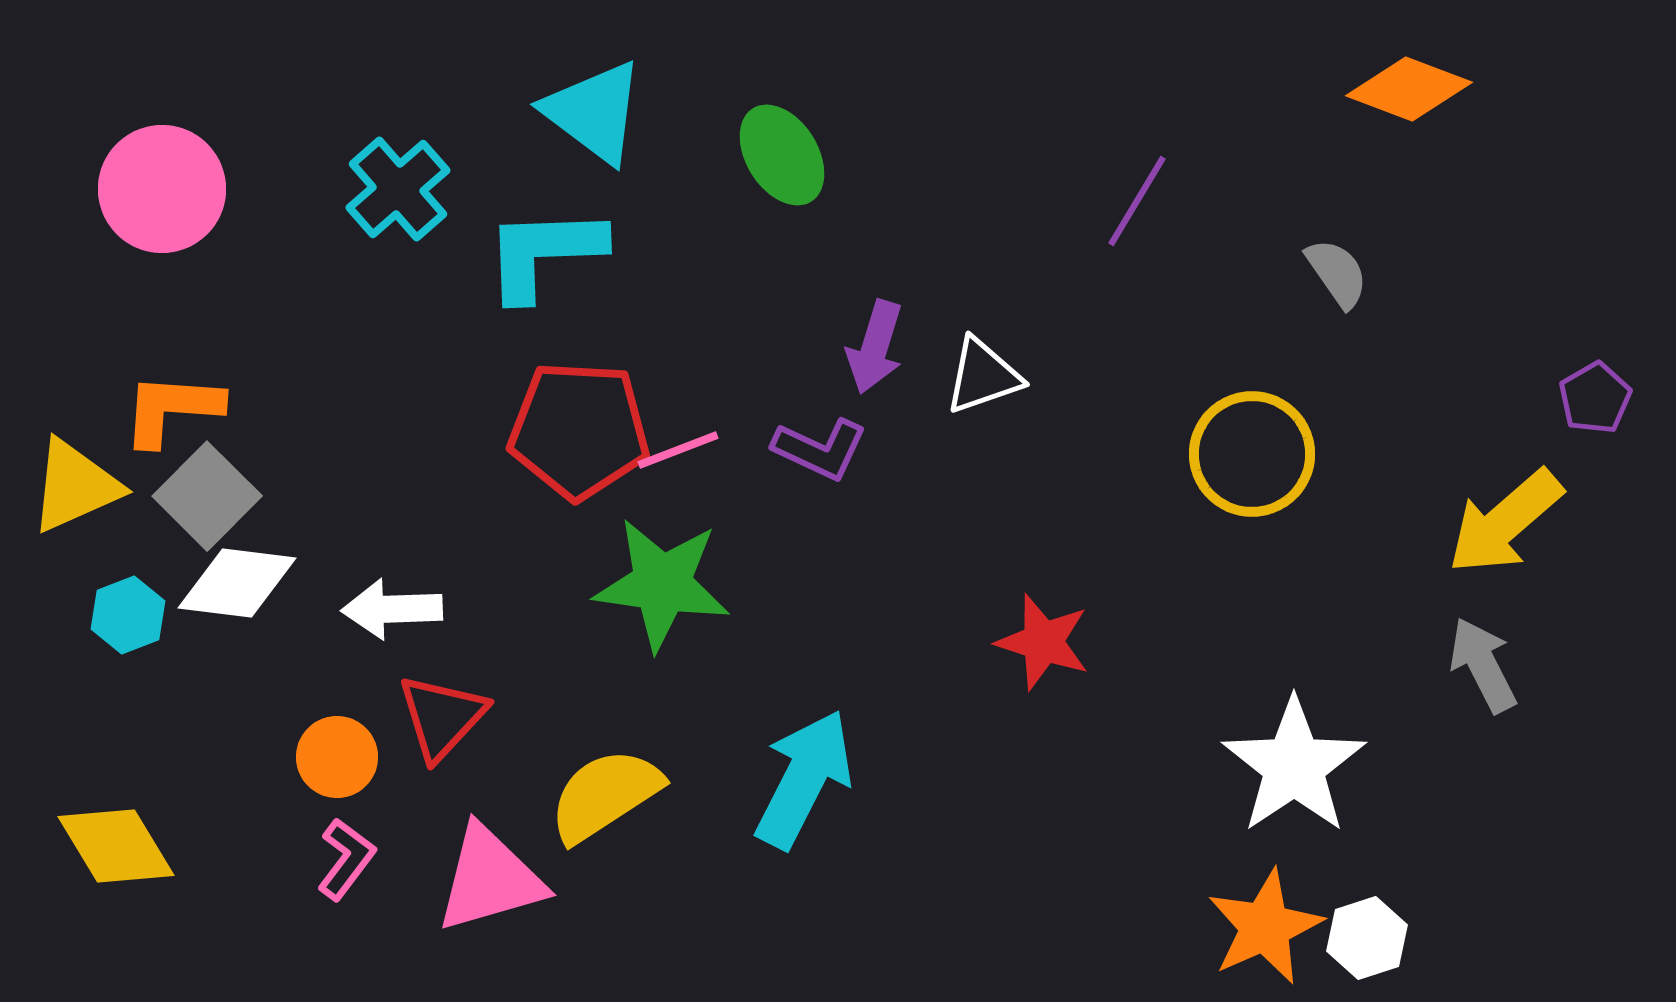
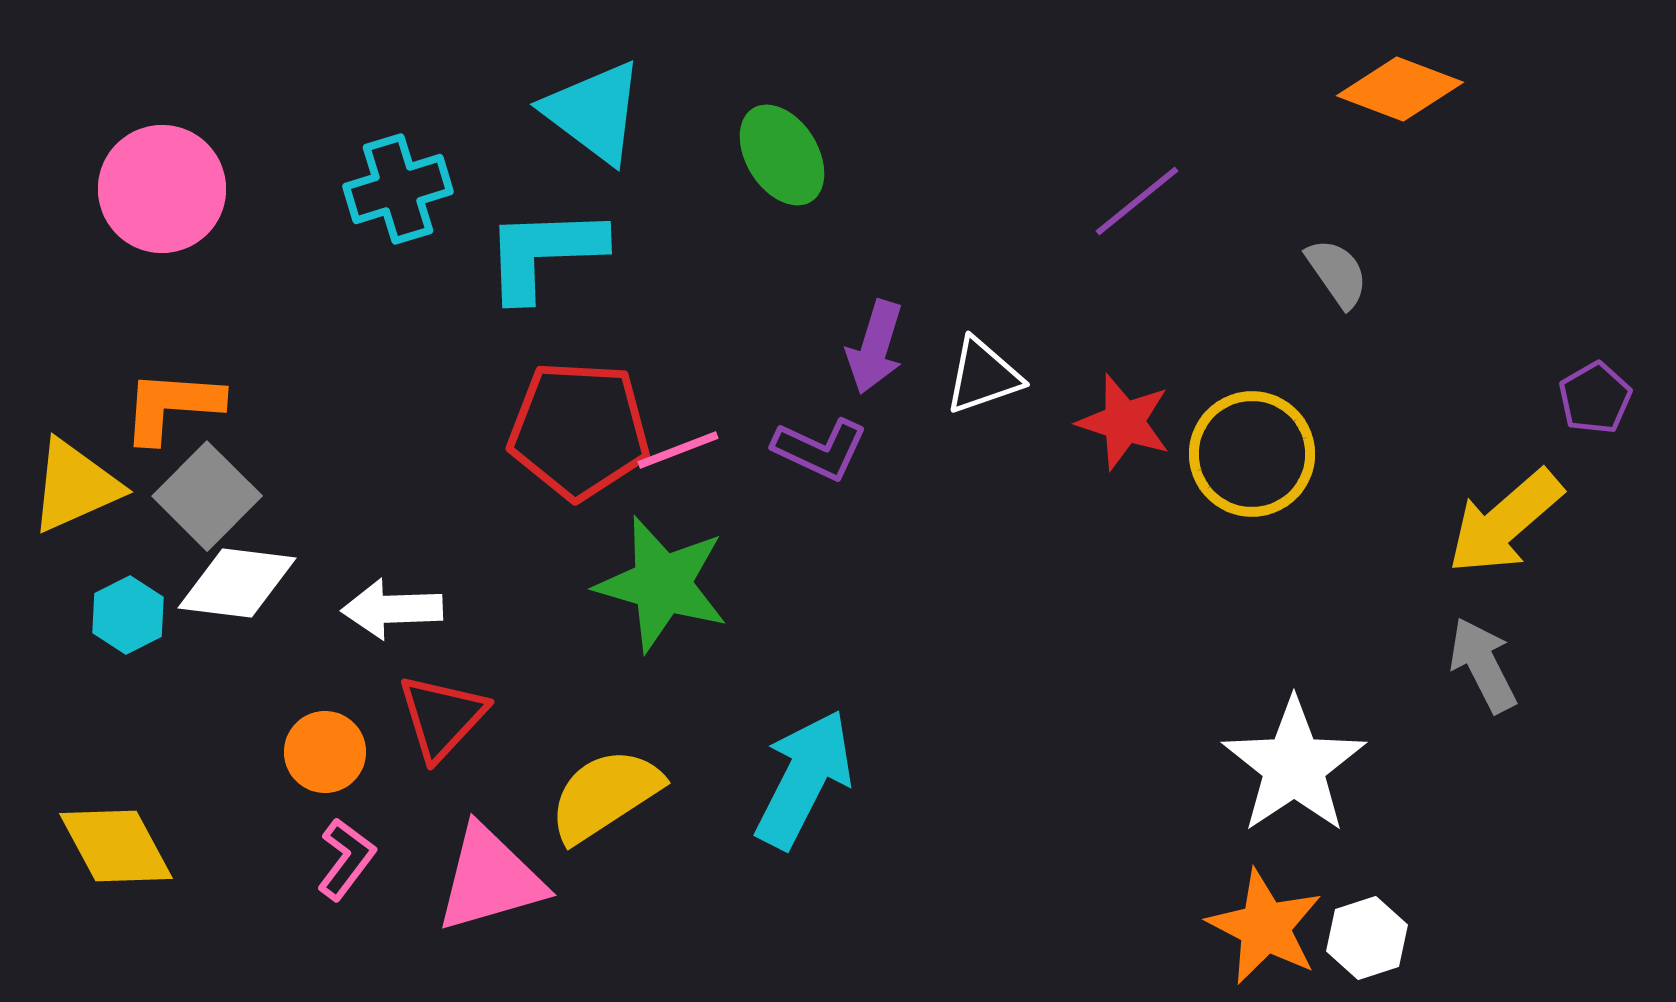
orange diamond: moved 9 px left
cyan cross: rotated 24 degrees clockwise
purple line: rotated 20 degrees clockwise
orange L-shape: moved 3 px up
green star: rotated 8 degrees clockwise
cyan hexagon: rotated 6 degrees counterclockwise
red star: moved 81 px right, 220 px up
orange circle: moved 12 px left, 5 px up
yellow diamond: rotated 3 degrees clockwise
orange star: rotated 21 degrees counterclockwise
